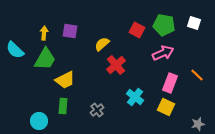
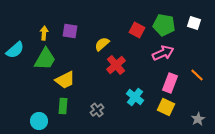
cyan semicircle: rotated 84 degrees counterclockwise
gray star: moved 5 px up; rotated 16 degrees counterclockwise
